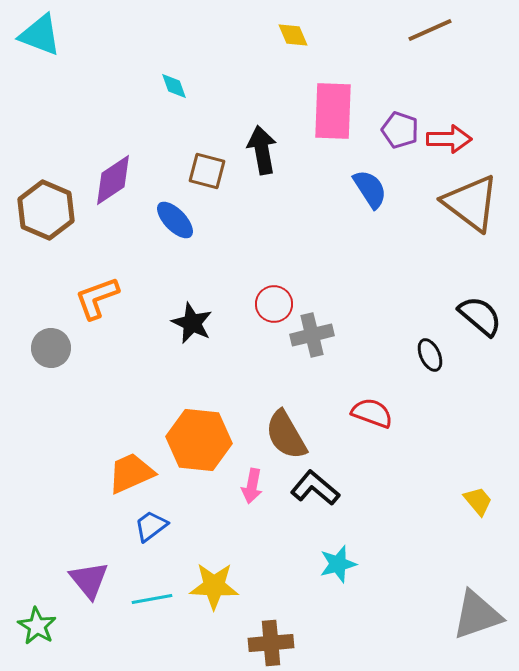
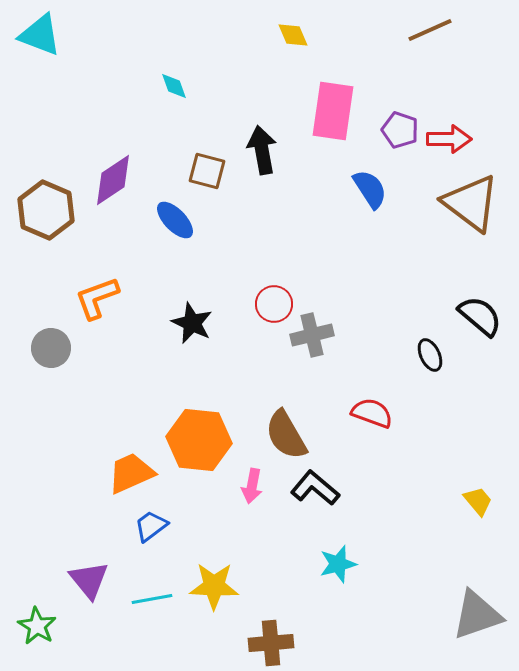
pink rectangle: rotated 6 degrees clockwise
